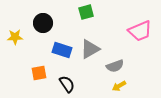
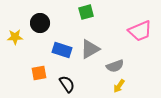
black circle: moved 3 px left
yellow arrow: rotated 24 degrees counterclockwise
